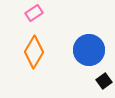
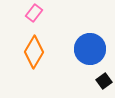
pink rectangle: rotated 18 degrees counterclockwise
blue circle: moved 1 px right, 1 px up
